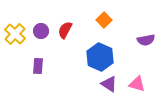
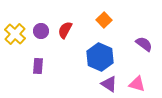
purple semicircle: moved 2 px left, 4 px down; rotated 132 degrees counterclockwise
